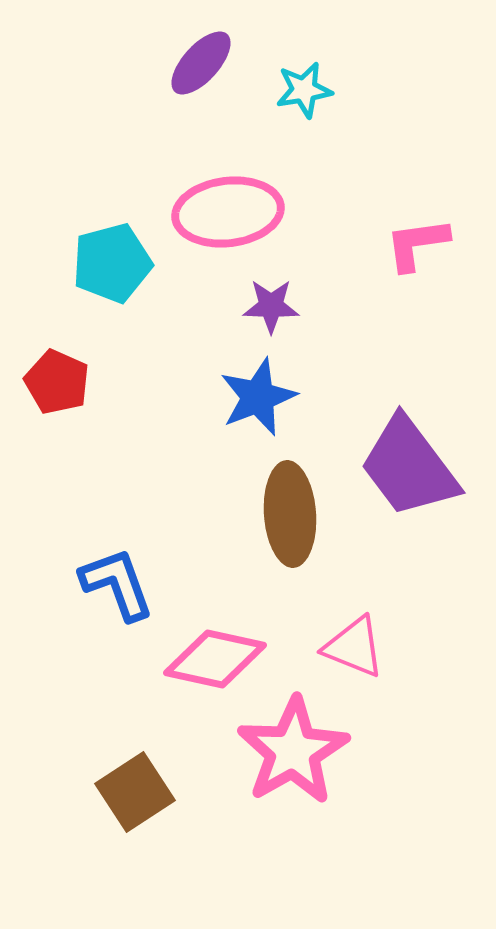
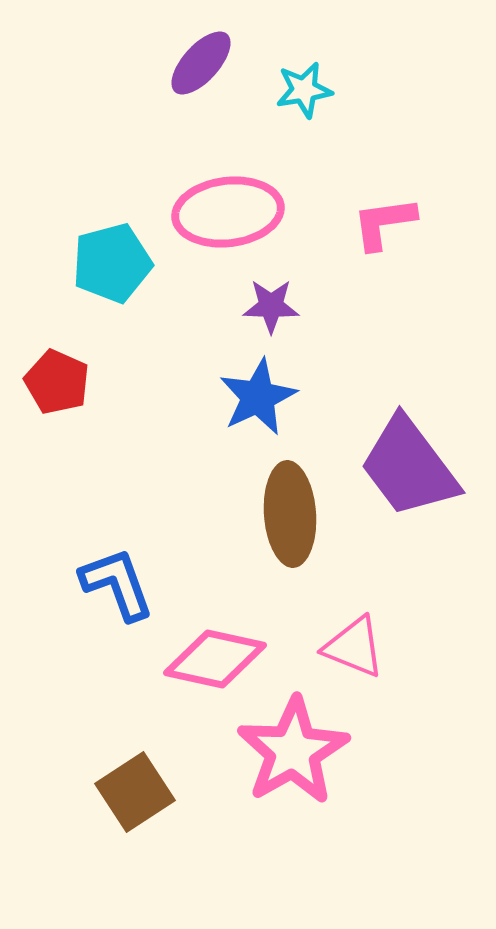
pink L-shape: moved 33 px left, 21 px up
blue star: rotated 4 degrees counterclockwise
